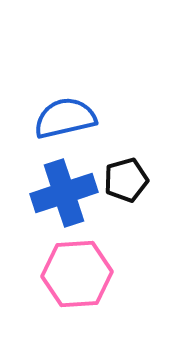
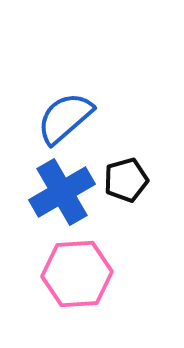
blue semicircle: rotated 28 degrees counterclockwise
blue cross: moved 2 px left, 1 px up; rotated 12 degrees counterclockwise
